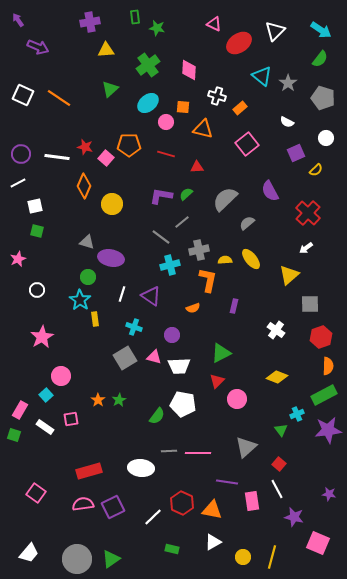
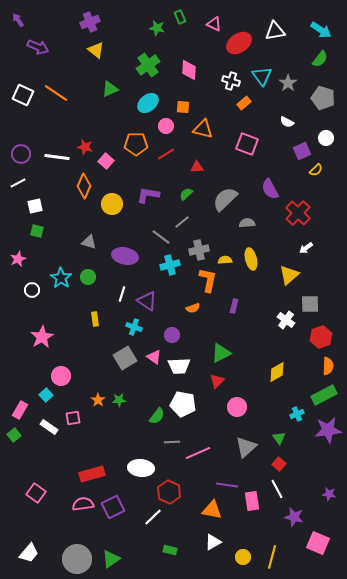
green rectangle at (135, 17): moved 45 px right; rotated 16 degrees counterclockwise
purple cross at (90, 22): rotated 12 degrees counterclockwise
white triangle at (275, 31): rotated 35 degrees clockwise
yellow triangle at (106, 50): moved 10 px left; rotated 42 degrees clockwise
cyan triangle at (262, 76): rotated 15 degrees clockwise
green triangle at (110, 89): rotated 18 degrees clockwise
white cross at (217, 96): moved 14 px right, 15 px up
orange line at (59, 98): moved 3 px left, 5 px up
orange rectangle at (240, 108): moved 4 px right, 5 px up
pink circle at (166, 122): moved 4 px down
pink square at (247, 144): rotated 30 degrees counterclockwise
orange pentagon at (129, 145): moved 7 px right, 1 px up
purple square at (296, 153): moved 6 px right, 2 px up
red line at (166, 154): rotated 48 degrees counterclockwise
pink square at (106, 158): moved 3 px down
purple semicircle at (270, 191): moved 2 px up
purple L-shape at (161, 196): moved 13 px left, 1 px up
red cross at (308, 213): moved 10 px left
gray semicircle at (247, 223): rotated 35 degrees clockwise
gray triangle at (87, 242): moved 2 px right
purple ellipse at (111, 258): moved 14 px right, 2 px up
yellow ellipse at (251, 259): rotated 25 degrees clockwise
white circle at (37, 290): moved 5 px left
purple triangle at (151, 296): moved 4 px left, 5 px down
cyan star at (80, 300): moved 19 px left, 22 px up
white cross at (276, 330): moved 10 px right, 10 px up
pink triangle at (154, 357): rotated 21 degrees clockwise
yellow diamond at (277, 377): moved 5 px up; rotated 50 degrees counterclockwise
pink circle at (237, 399): moved 8 px down
green star at (119, 400): rotated 24 degrees clockwise
pink square at (71, 419): moved 2 px right, 1 px up
white rectangle at (45, 427): moved 4 px right
green triangle at (281, 430): moved 2 px left, 8 px down
green square at (14, 435): rotated 32 degrees clockwise
gray line at (169, 451): moved 3 px right, 9 px up
pink line at (198, 453): rotated 25 degrees counterclockwise
red rectangle at (89, 471): moved 3 px right, 3 px down
purple line at (227, 482): moved 3 px down
red hexagon at (182, 503): moved 13 px left, 11 px up
green rectangle at (172, 549): moved 2 px left, 1 px down
